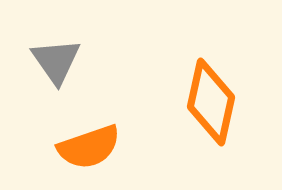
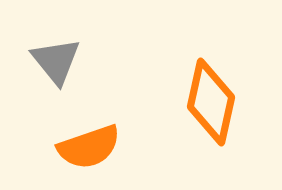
gray triangle: rotated 4 degrees counterclockwise
